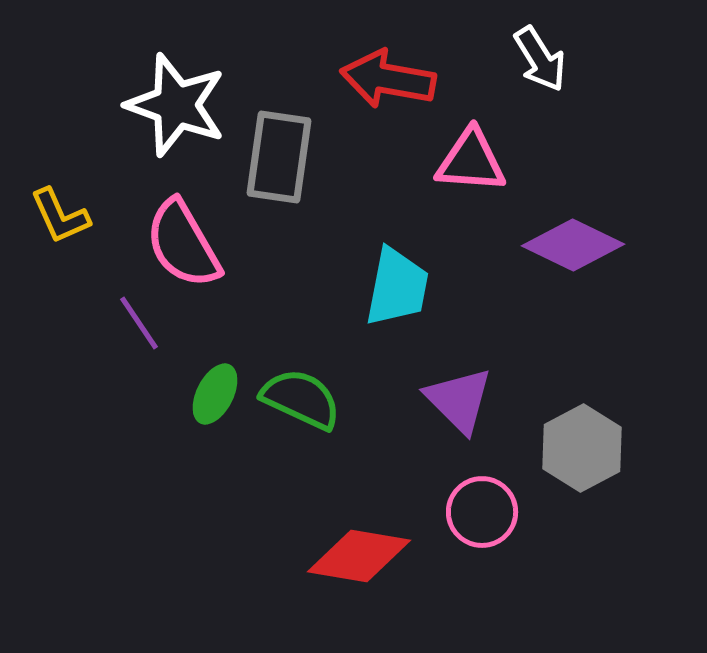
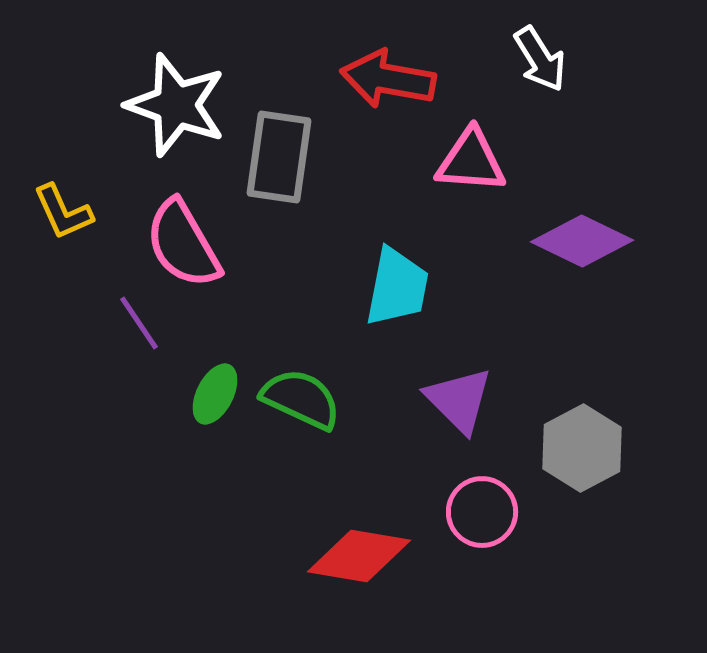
yellow L-shape: moved 3 px right, 4 px up
purple diamond: moved 9 px right, 4 px up
